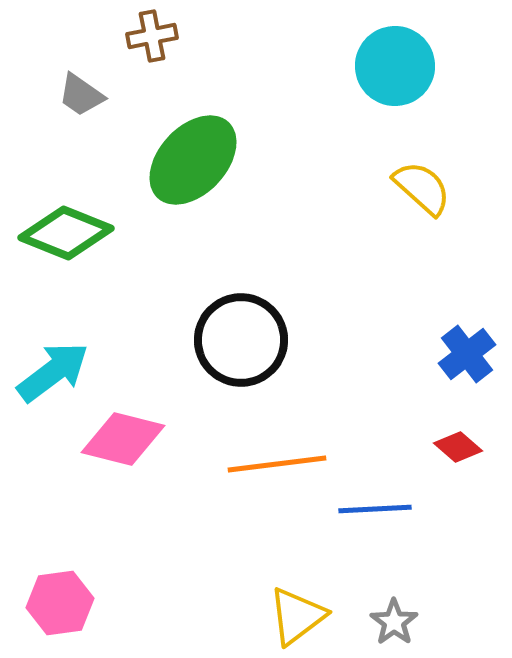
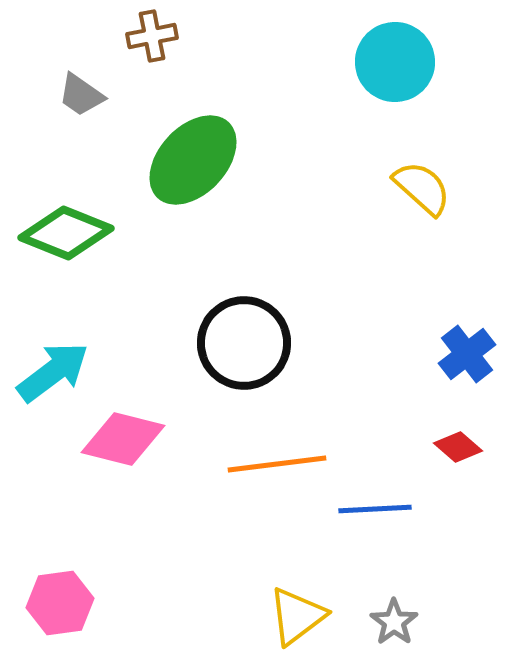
cyan circle: moved 4 px up
black circle: moved 3 px right, 3 px down
